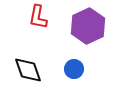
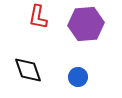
purple hexagon: moved 2 px left, 2 px up; rotated 20 degrees clockwise
blue circle: moved 4 px right, 8 px down
